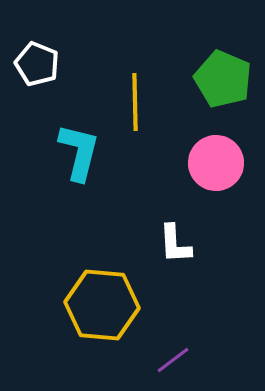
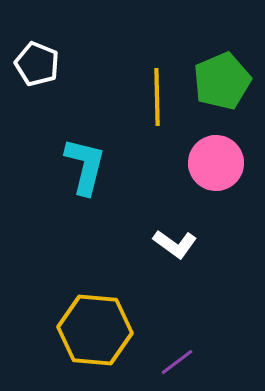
green pentagon: moved 1 px left, 2 px down; rotated 26 degrees clockwise
yellow line: moved 22 px right, 5 px up
cyan L-shape: moved 6 px right, 14 px down
white L-shape: rotated 51 degrees counterclockwise
yellow hexagon: moved 7 px left, 25 px down
purple line: moved 4 px right, 2 px down
